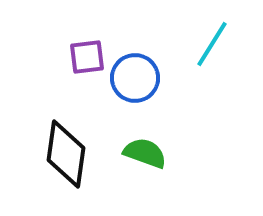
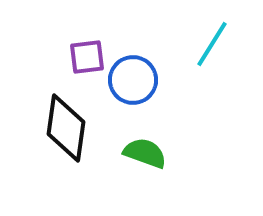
blue circle: moved 2 px left, 2 px down
black diamond: moved 26 px up
